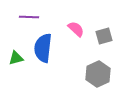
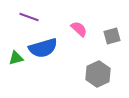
purple line: rotated 18 degrees clockwise
pink semicircle: moved 3 px right
gray square: moved 8 px right
blue semicircle: rotated 112 degrees counterclockwise
